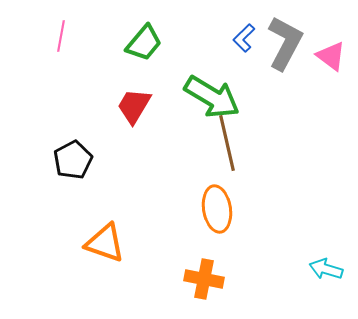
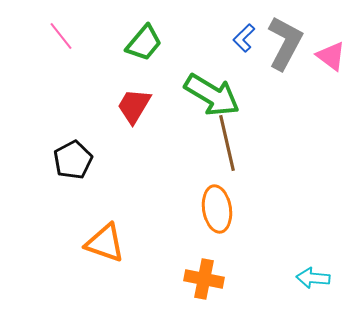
pink line: rotated 48 degrees counterclockwise
green arrow: moved 2 px up
cyan arrow: moved 13 px left, 9 px down; rotated 12 degrees counterclockwise
